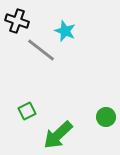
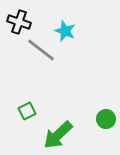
black cross: moved 2 px right, 1 px down
green circle: moved 2 px down
